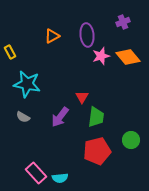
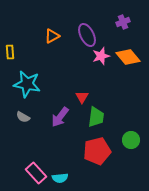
purple ellipse: rotated 20 degrees counterclockwise
yellow rectangle: rotated 24 degrees clockwise
